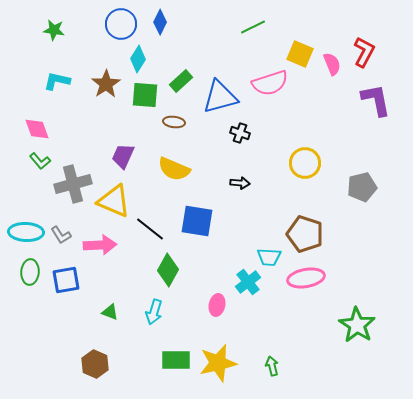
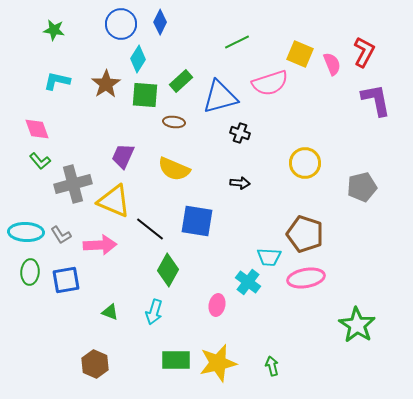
green line at (253, 27): moved 16 px left, 15 px down
cyan cross at (248, 282): rotated 15 degrees counterclockwise
